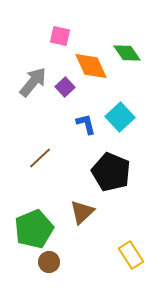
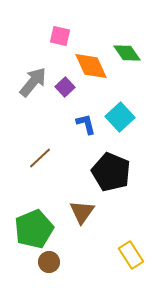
brown triangle: rotated 12 degrees counterclockwise
